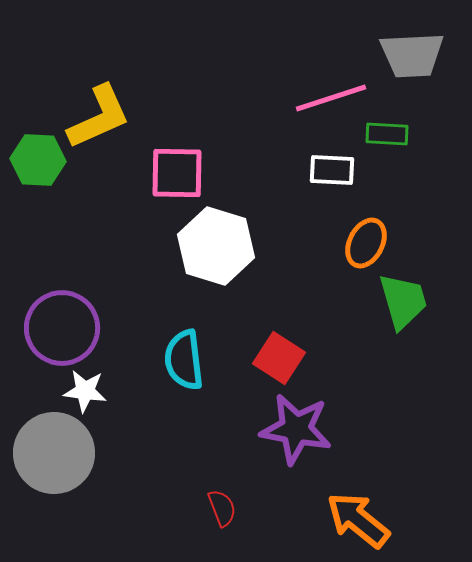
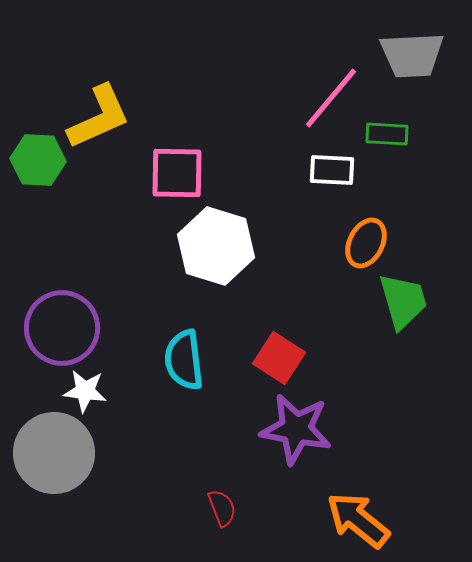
pink line: rotated 32 degrees counterclockwise
